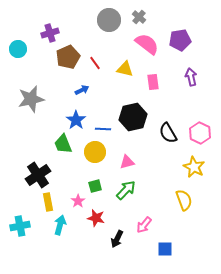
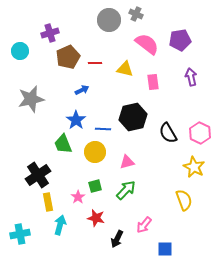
gray cross: moved 3 px left, 3 px up; rotated 16 degrees counterclockwise
cyan circle: moved 2 px right, 2 px down
red line: rotated 56 degrees counterclockwise
pink star: moved 4 px up
cyan cross: moved 8 px down
